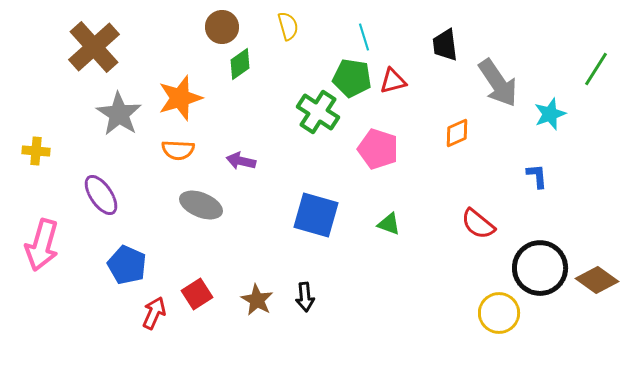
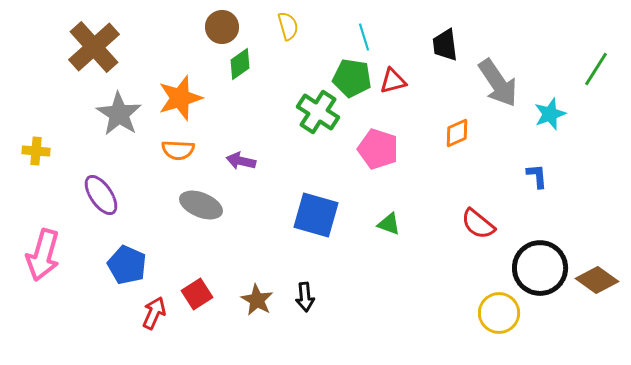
pink arrow: moved 1 px right, 10 px down
